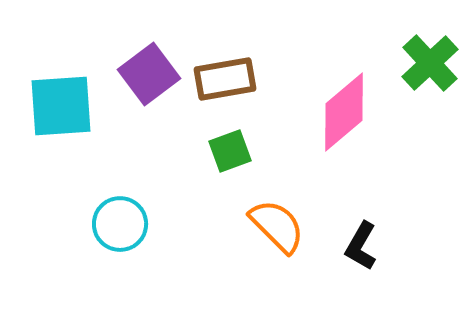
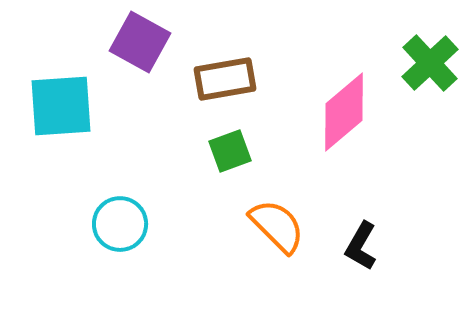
purple square: moved 9 px left, 32 px up; rotated 24 degrees counterclockwise
